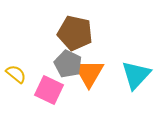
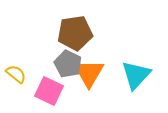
brown pentagon: rotated 20 degrees counterclockwise
pink square: moved 1 px down
